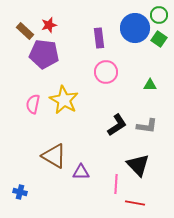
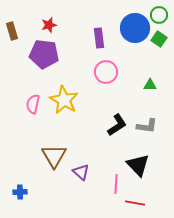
brown rectangle: moved 13 px left; rotated 30 degrees clockwise
brown triangle: rotated 28 degrees clockwise
purple triangle: rotated 42 degrees clockwise
blue cross: rotated 16 degrees counterclockwise
